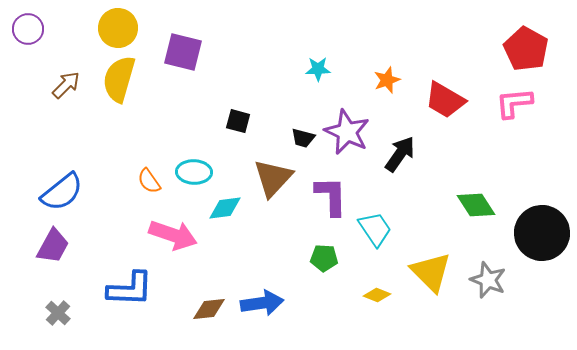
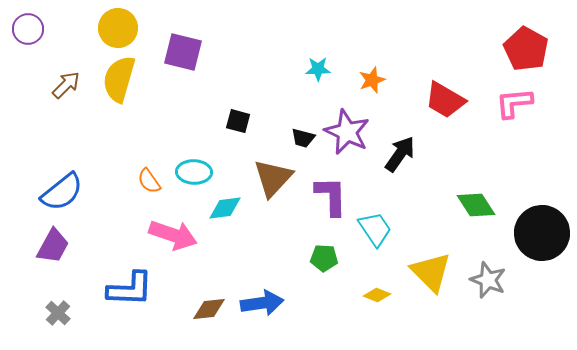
orange star: moved 15 px left
